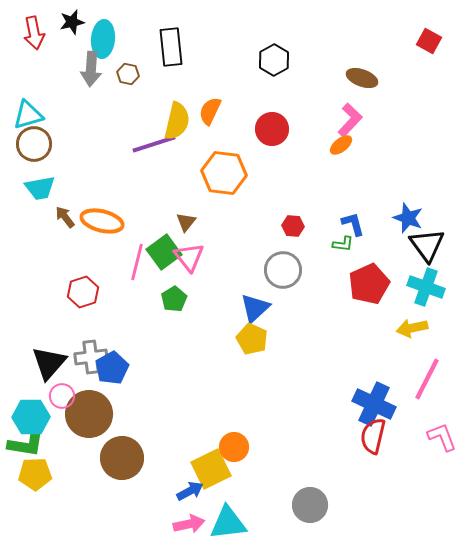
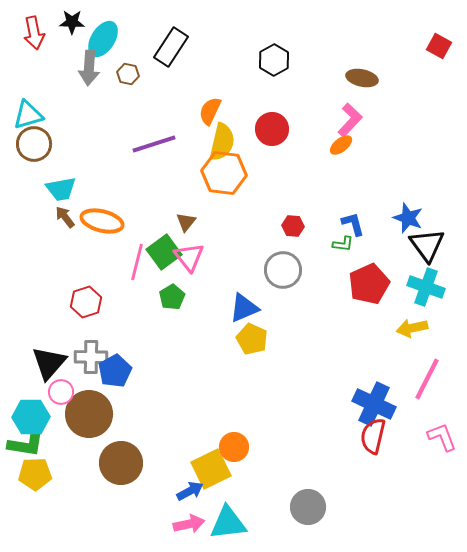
black star at (72, 22): rotated 15 degrees clockwise
cyan ellipse at (103, 39): rotated 27 degrees clockwise
red square at (429, 41): moved 10 px right, 5 px down
black rectangle at (171, 47): rotated 39 degrees clockwise
gray arrow at (91, 69): moved 2 px left, 1 px up
brown ellipse at (362, 78): rotated 8 degrees counterclockwise
yellow semicircle at (177, 121): moved 45 px right, 21 px down
cyan trapezoid at (40, 188): moved 21 px right, 1 px down
red hexagon at (83, 292): moved 3 px right, 10 px down
green pentagon at (174, 299): moved 2 px left, 2 px up
blue triangle at (255, 308): moved 11 px left; rotated 20 degrees clockwise
gray cross at (91, 357): rotated 8 degrees clockwise
blue pentagon at (112, 368): moved 3 px right, 3 px down
pink circle at (62, 396): moved 1 px left, 4 px up
brown circle at (122, 458): moved 1 px left, 5 px down
gray circle at (310, 505): moved 2 px left, 2 px down
